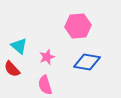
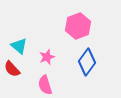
pink hexagon: rotated 15 degrees counterclockwise
blue diamond: rotated 64 degrees counterclockwise
